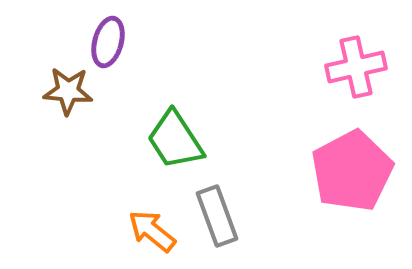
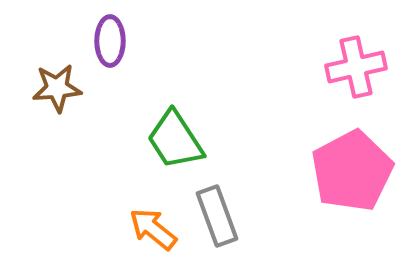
purple ellipse: moved 2 px right, 1 px up; rotated 15 degrees counterclockwise
brown star: moved 11 px left, 3 px up; rotated 9 degrees counterclockwise
orange arrow: moved 1 px right, 2 px up
